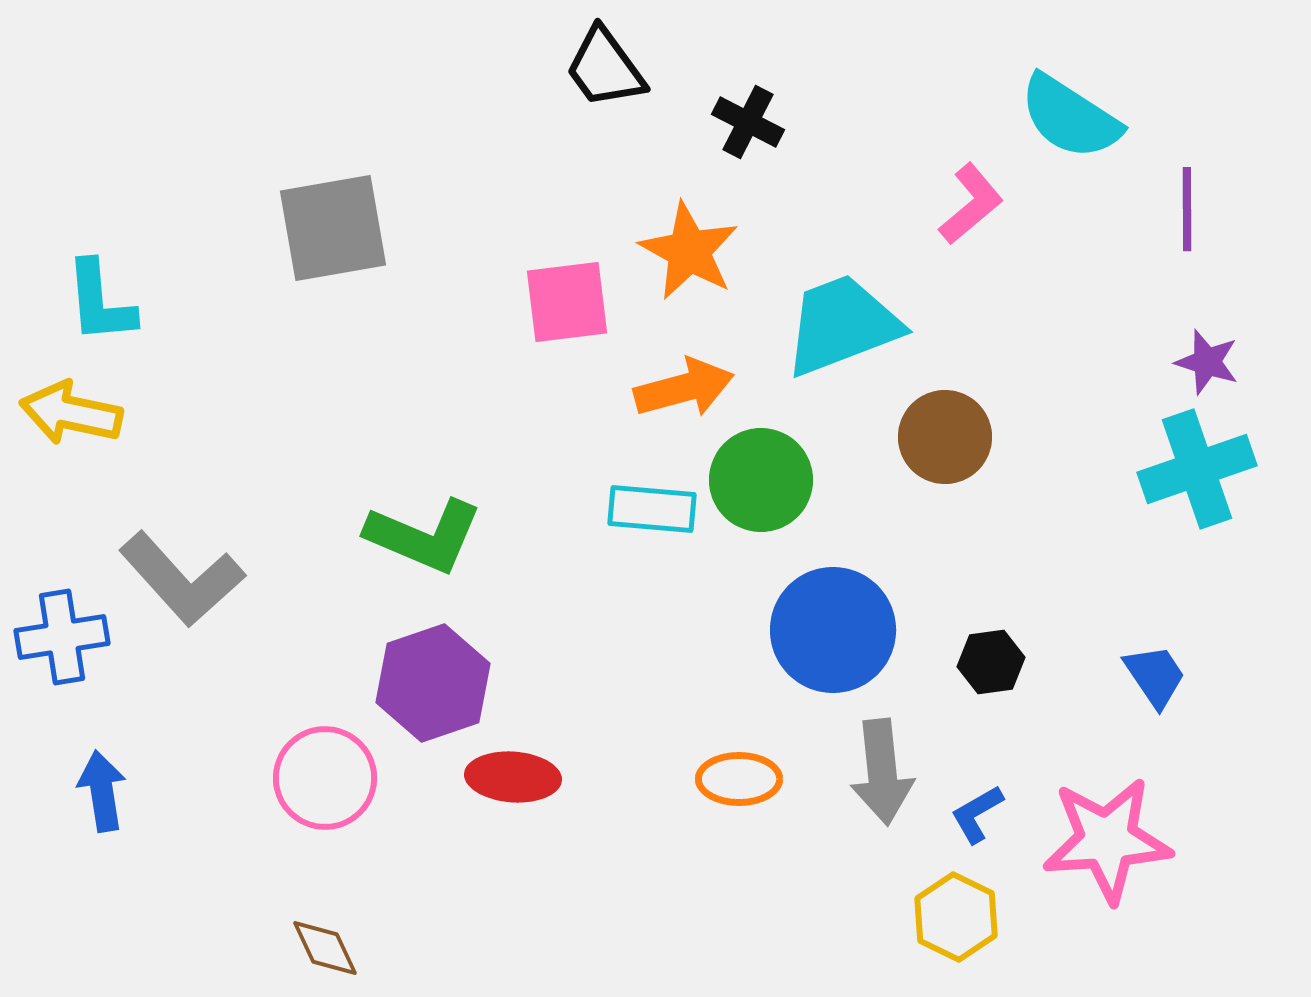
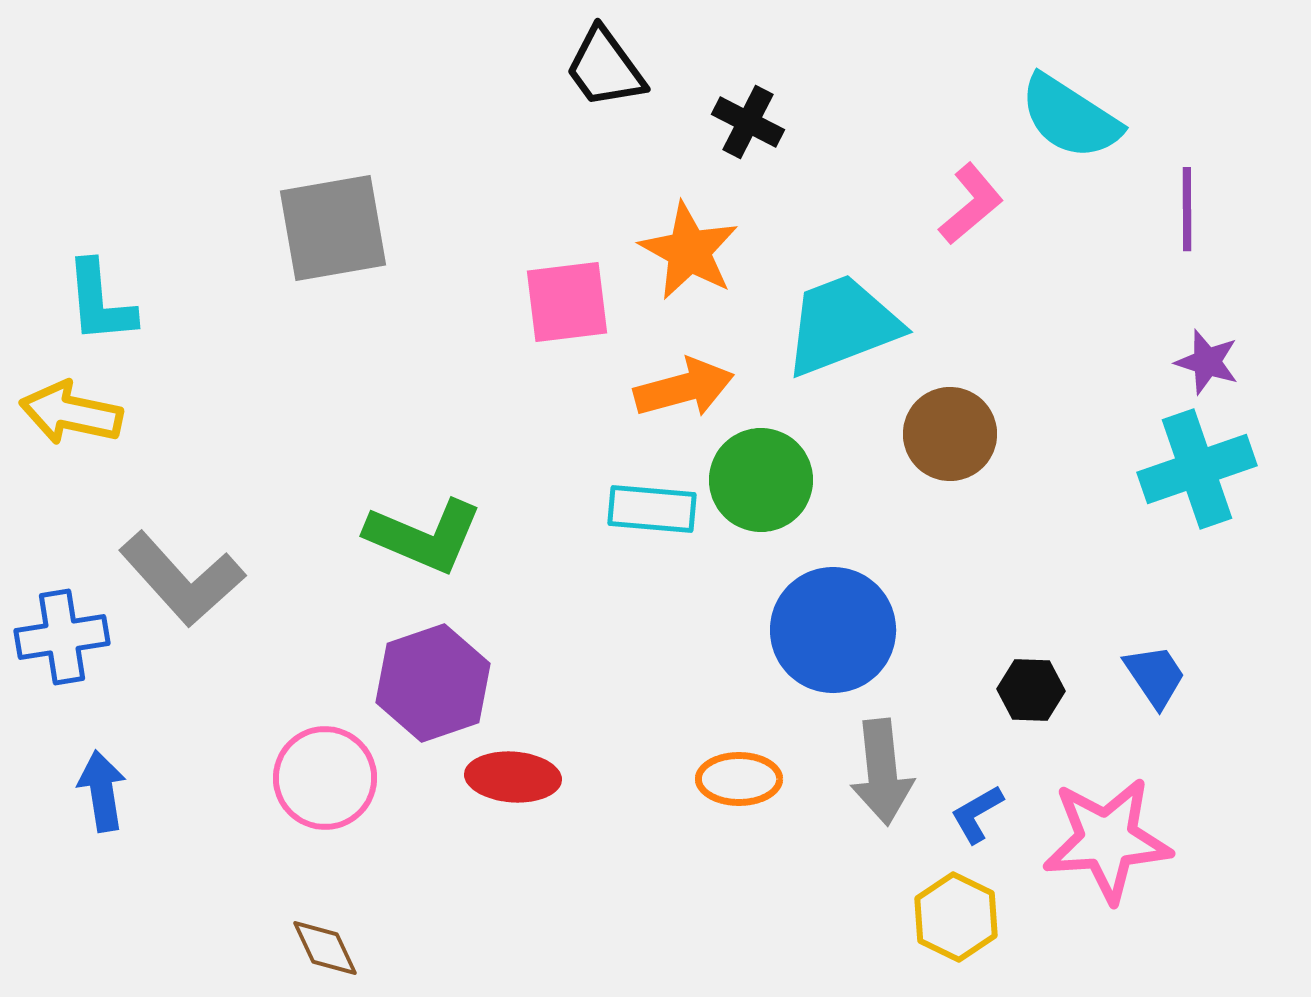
brown circle: moved 5 px right, 3 px up
black hexagon: moved 40 px right, 28 px down; rotated 10 degrees clockwise
